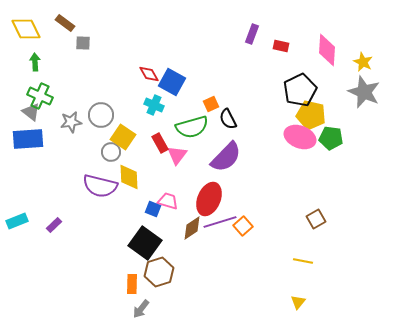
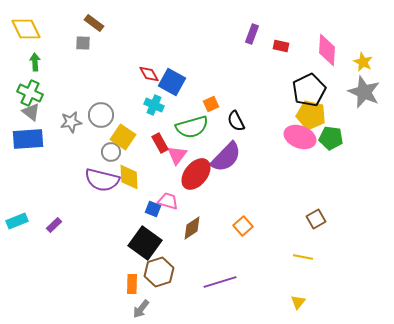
brown rectangle at (65, 23): moved 29 px right
black pentagon at (300, 90): moved 9 px right
green cross at (40, 96): moved 10 px left, 3 px up
black semicircle at (228, 119): moved 8 px right, 2 px down
purple semicircle at (100, 186): moved 2 px right, 6 px up
red ellipse at (209, 199): moved 13 px left, 25 px up; rotated 16 degrees clockwise
purple line at (220, 222): moved 60 px down
yellow line at (303, 261): moved 4 px up
